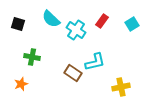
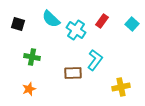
cyan square: rotated 16 degrees counterclockwise
cyan L-shape: moved 2 px up; rotated 40 degrees counterclockwise
brown rectangle: rotated 36 degrees counterclockwise
orange star: moved 8 px right, 5 px down
